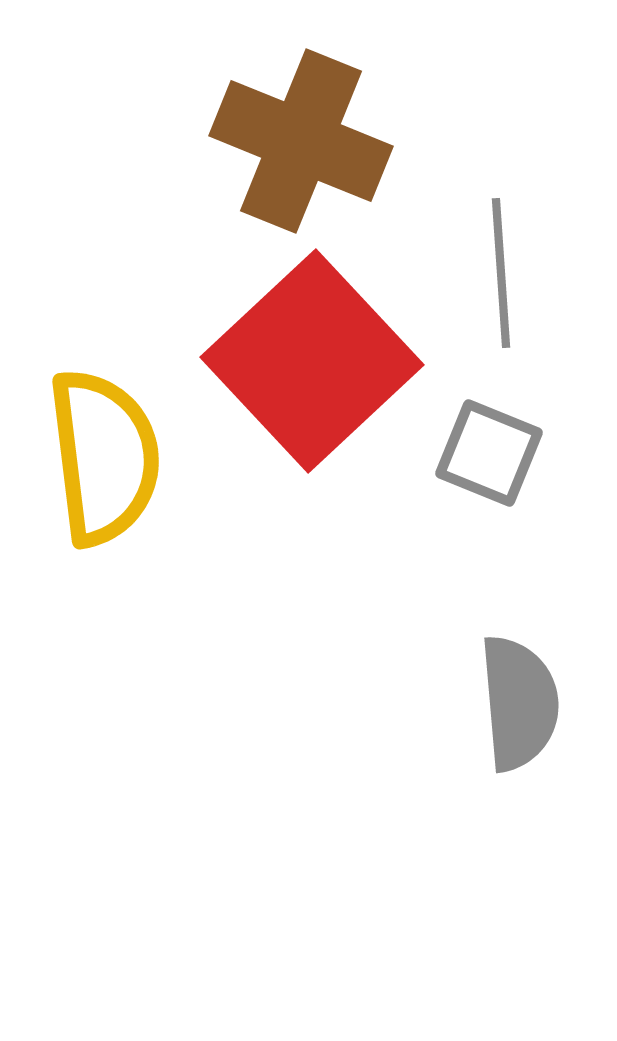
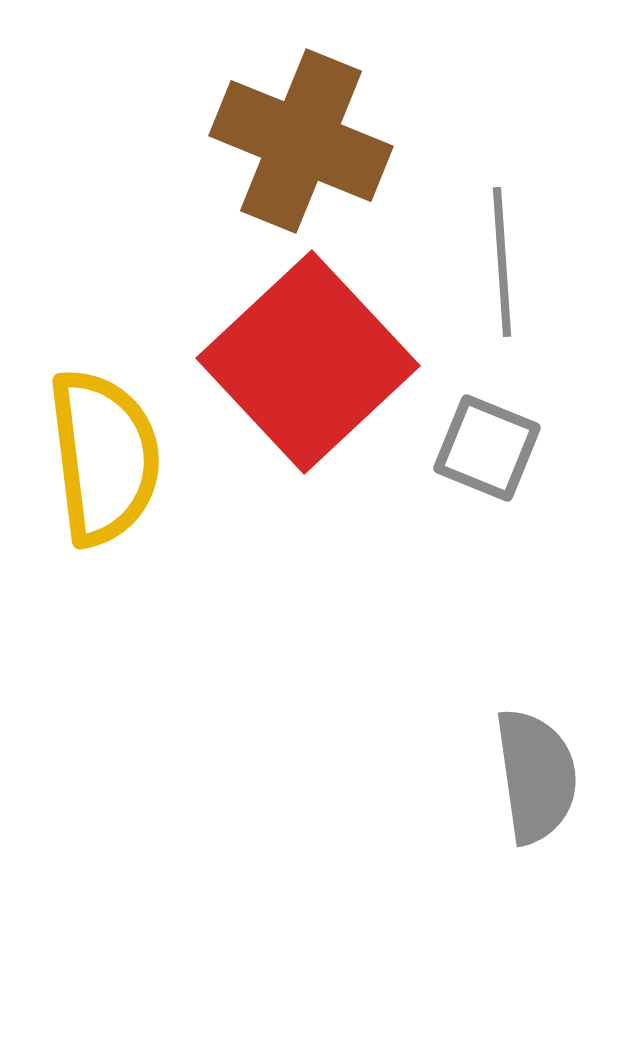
gray line: moved 1 px right, 11 px up
red square: moved 4 px left, 1 px down
gray square: moved 2 px left, 5 px up
gray semicircle: moved 17 px right, 73 px down; rotated 3 degrees counterclockwise
